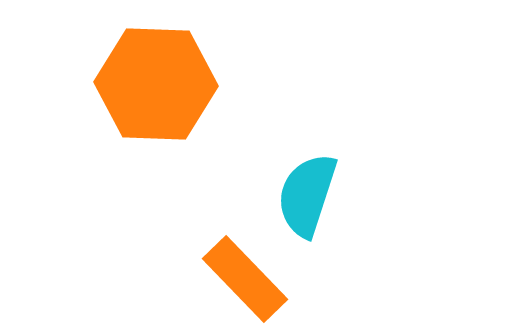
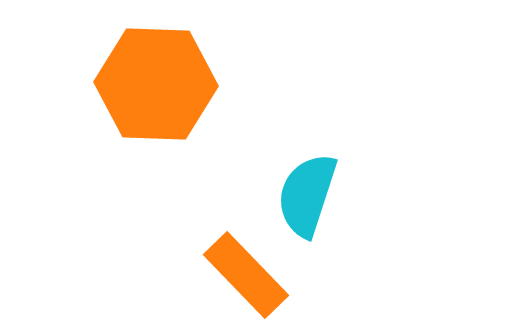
orange rectangle: moved 1 px right, 4 px up
